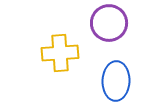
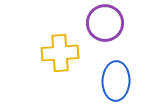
purple circle: moved 4 px left
